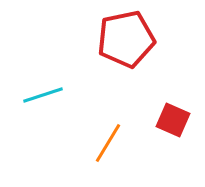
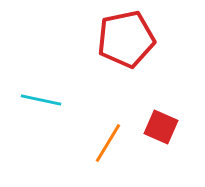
cyan line: moved 2 px left, 5 px down; rotated 30 degrees clockwise
red square: moved 12 px left, 7 px down
